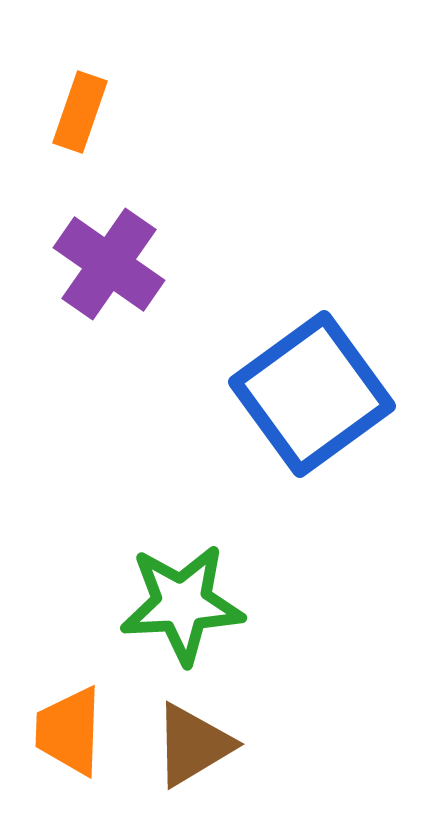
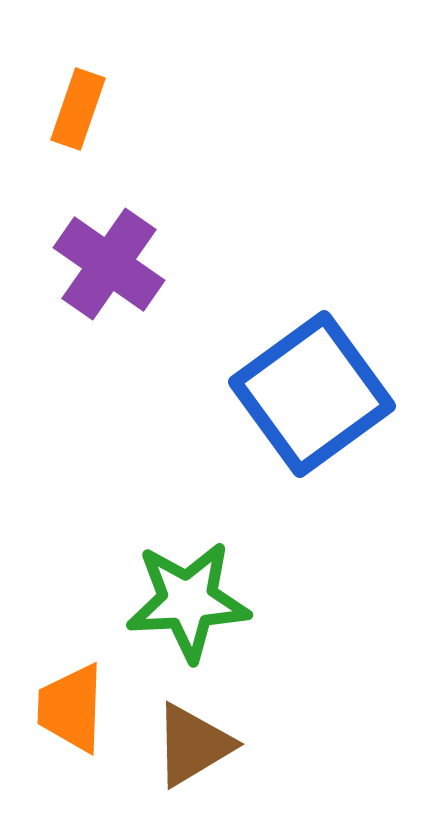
orange rectangle: moved 2 px left, 3 px up
green star: moved 6 px right, 3 px up
orange trapezoid: moved 2 px right, 23 px up
